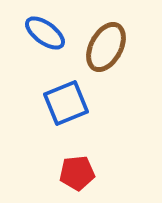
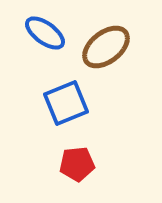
brown ellipse: rotated 24 degrees clockwise
red pentagon: moved 9 px up
